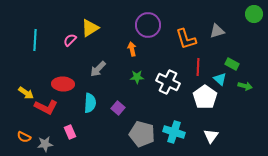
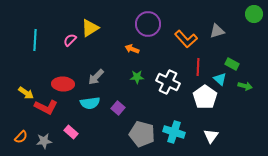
purple circle: moved 1 px up
orange L-shape: rotated 25 degrees counterclockwise
orange arrow: rotated 56 degrees counterclockwise
gray arrow: moved 2 px left, 8 px down
cyan semicircle: rotated 78 degrees clockwise
pink rectangle: moved 1 px right; rotated 24 degrees counterclockwise
orange semicircle: moved 3 px left; rotated 72 degrees counterclockwise
gray star: moved 1 px left, 3 px up
